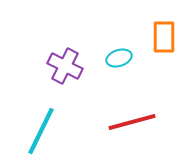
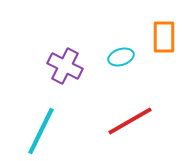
cyan ellipse: moved 2 px right, 1 px up
red line: moved 2 px left, 1 px up; rotated 15 degrees counterclockwise
